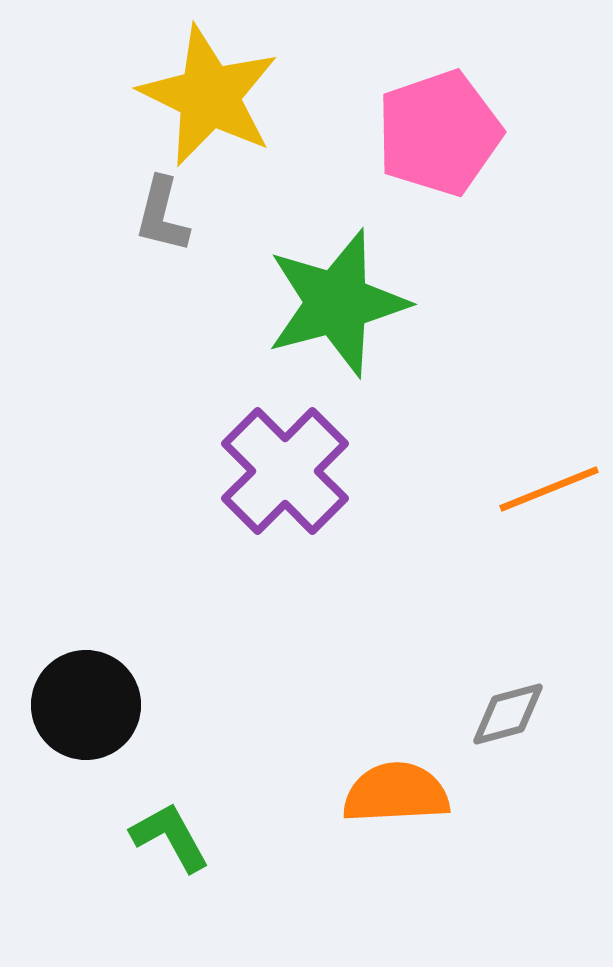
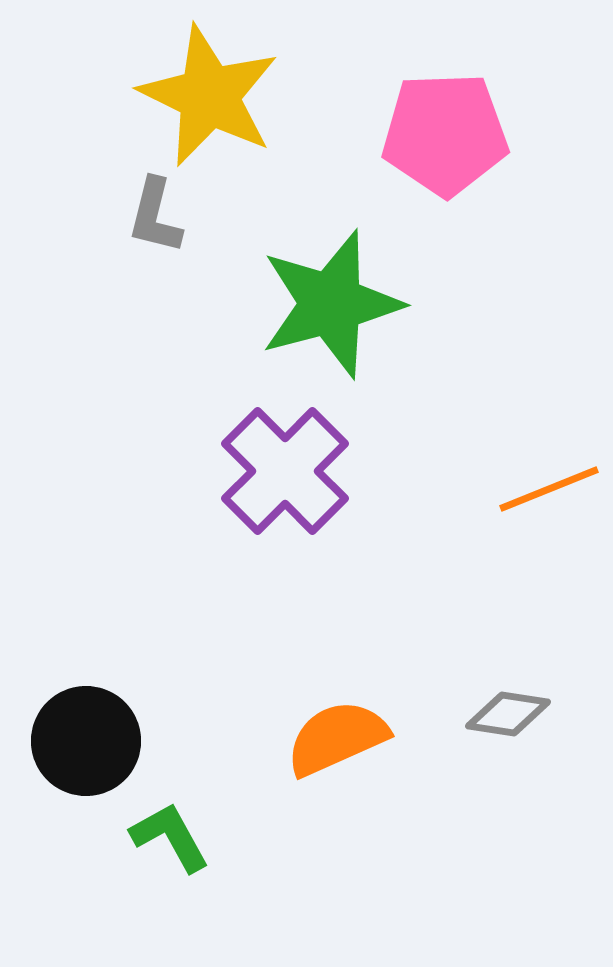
pink pentagon: moved 6 px right, 1 px down; rotated 17 degrees clockwise
gray L-shape: moved 7 px left, 1 px down
green star: moved 6 px left, 1 px down
black circle: moved 36 px down
gray diamond: rotated 24 degrees clockwise
orange semicircle: moved 59 px left, 55 px up; rotated 21 degrees counterclockwise
